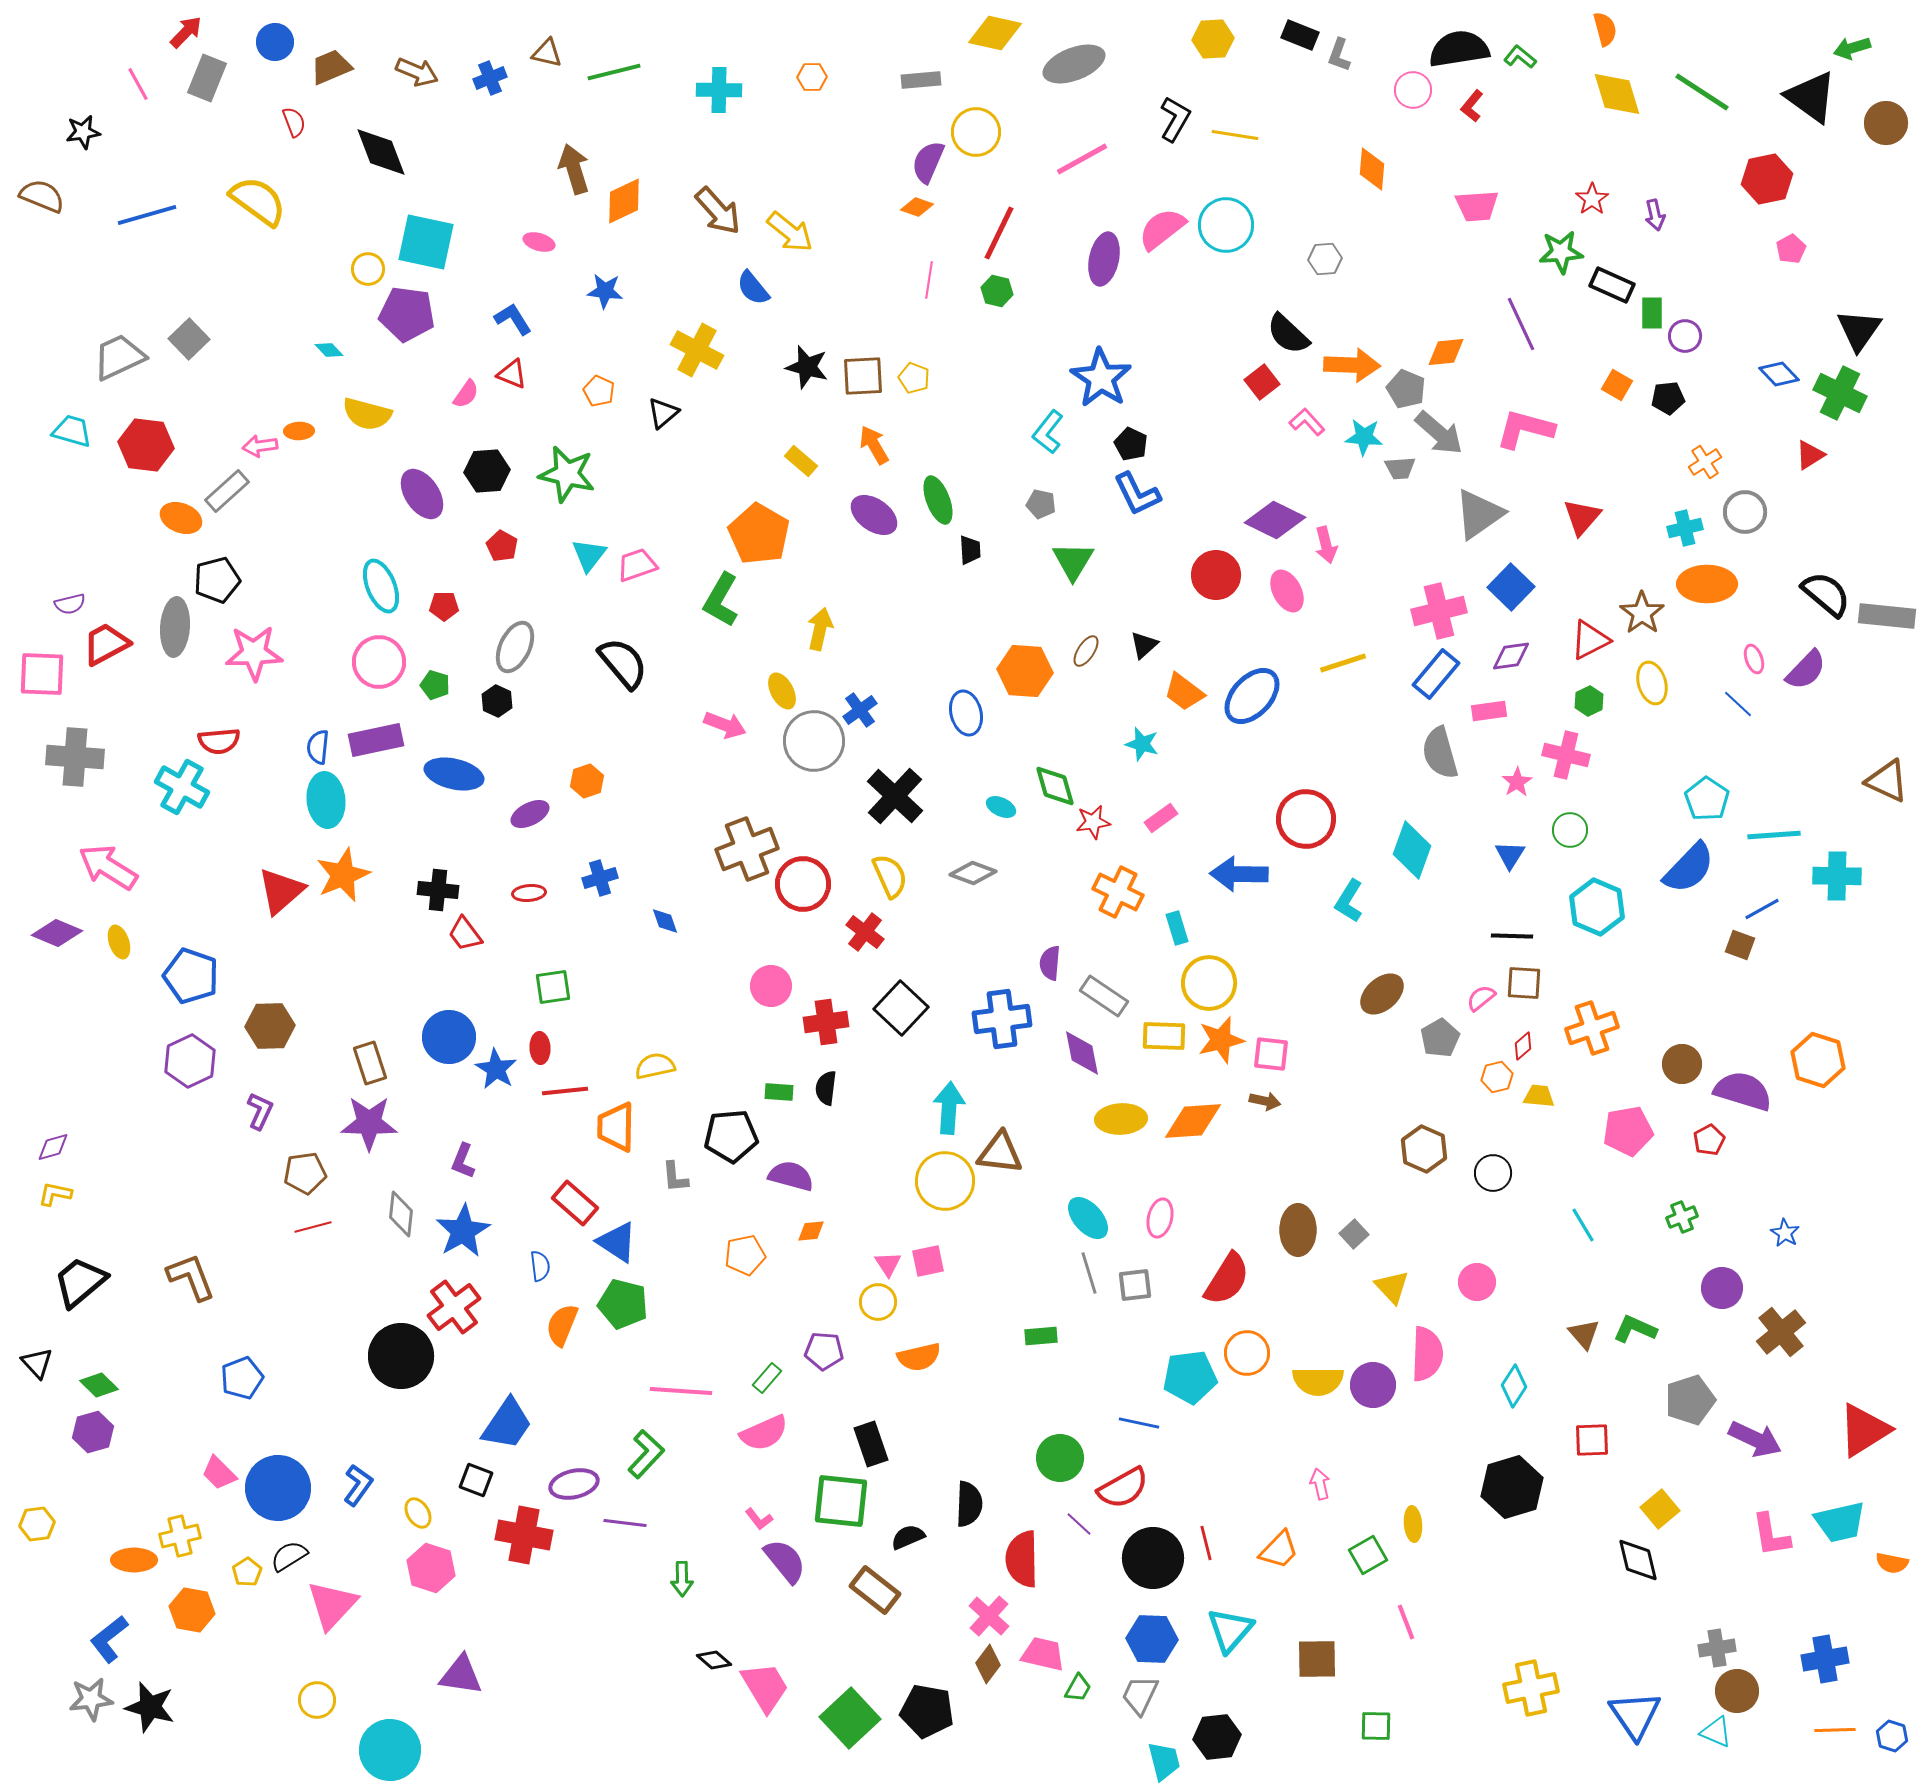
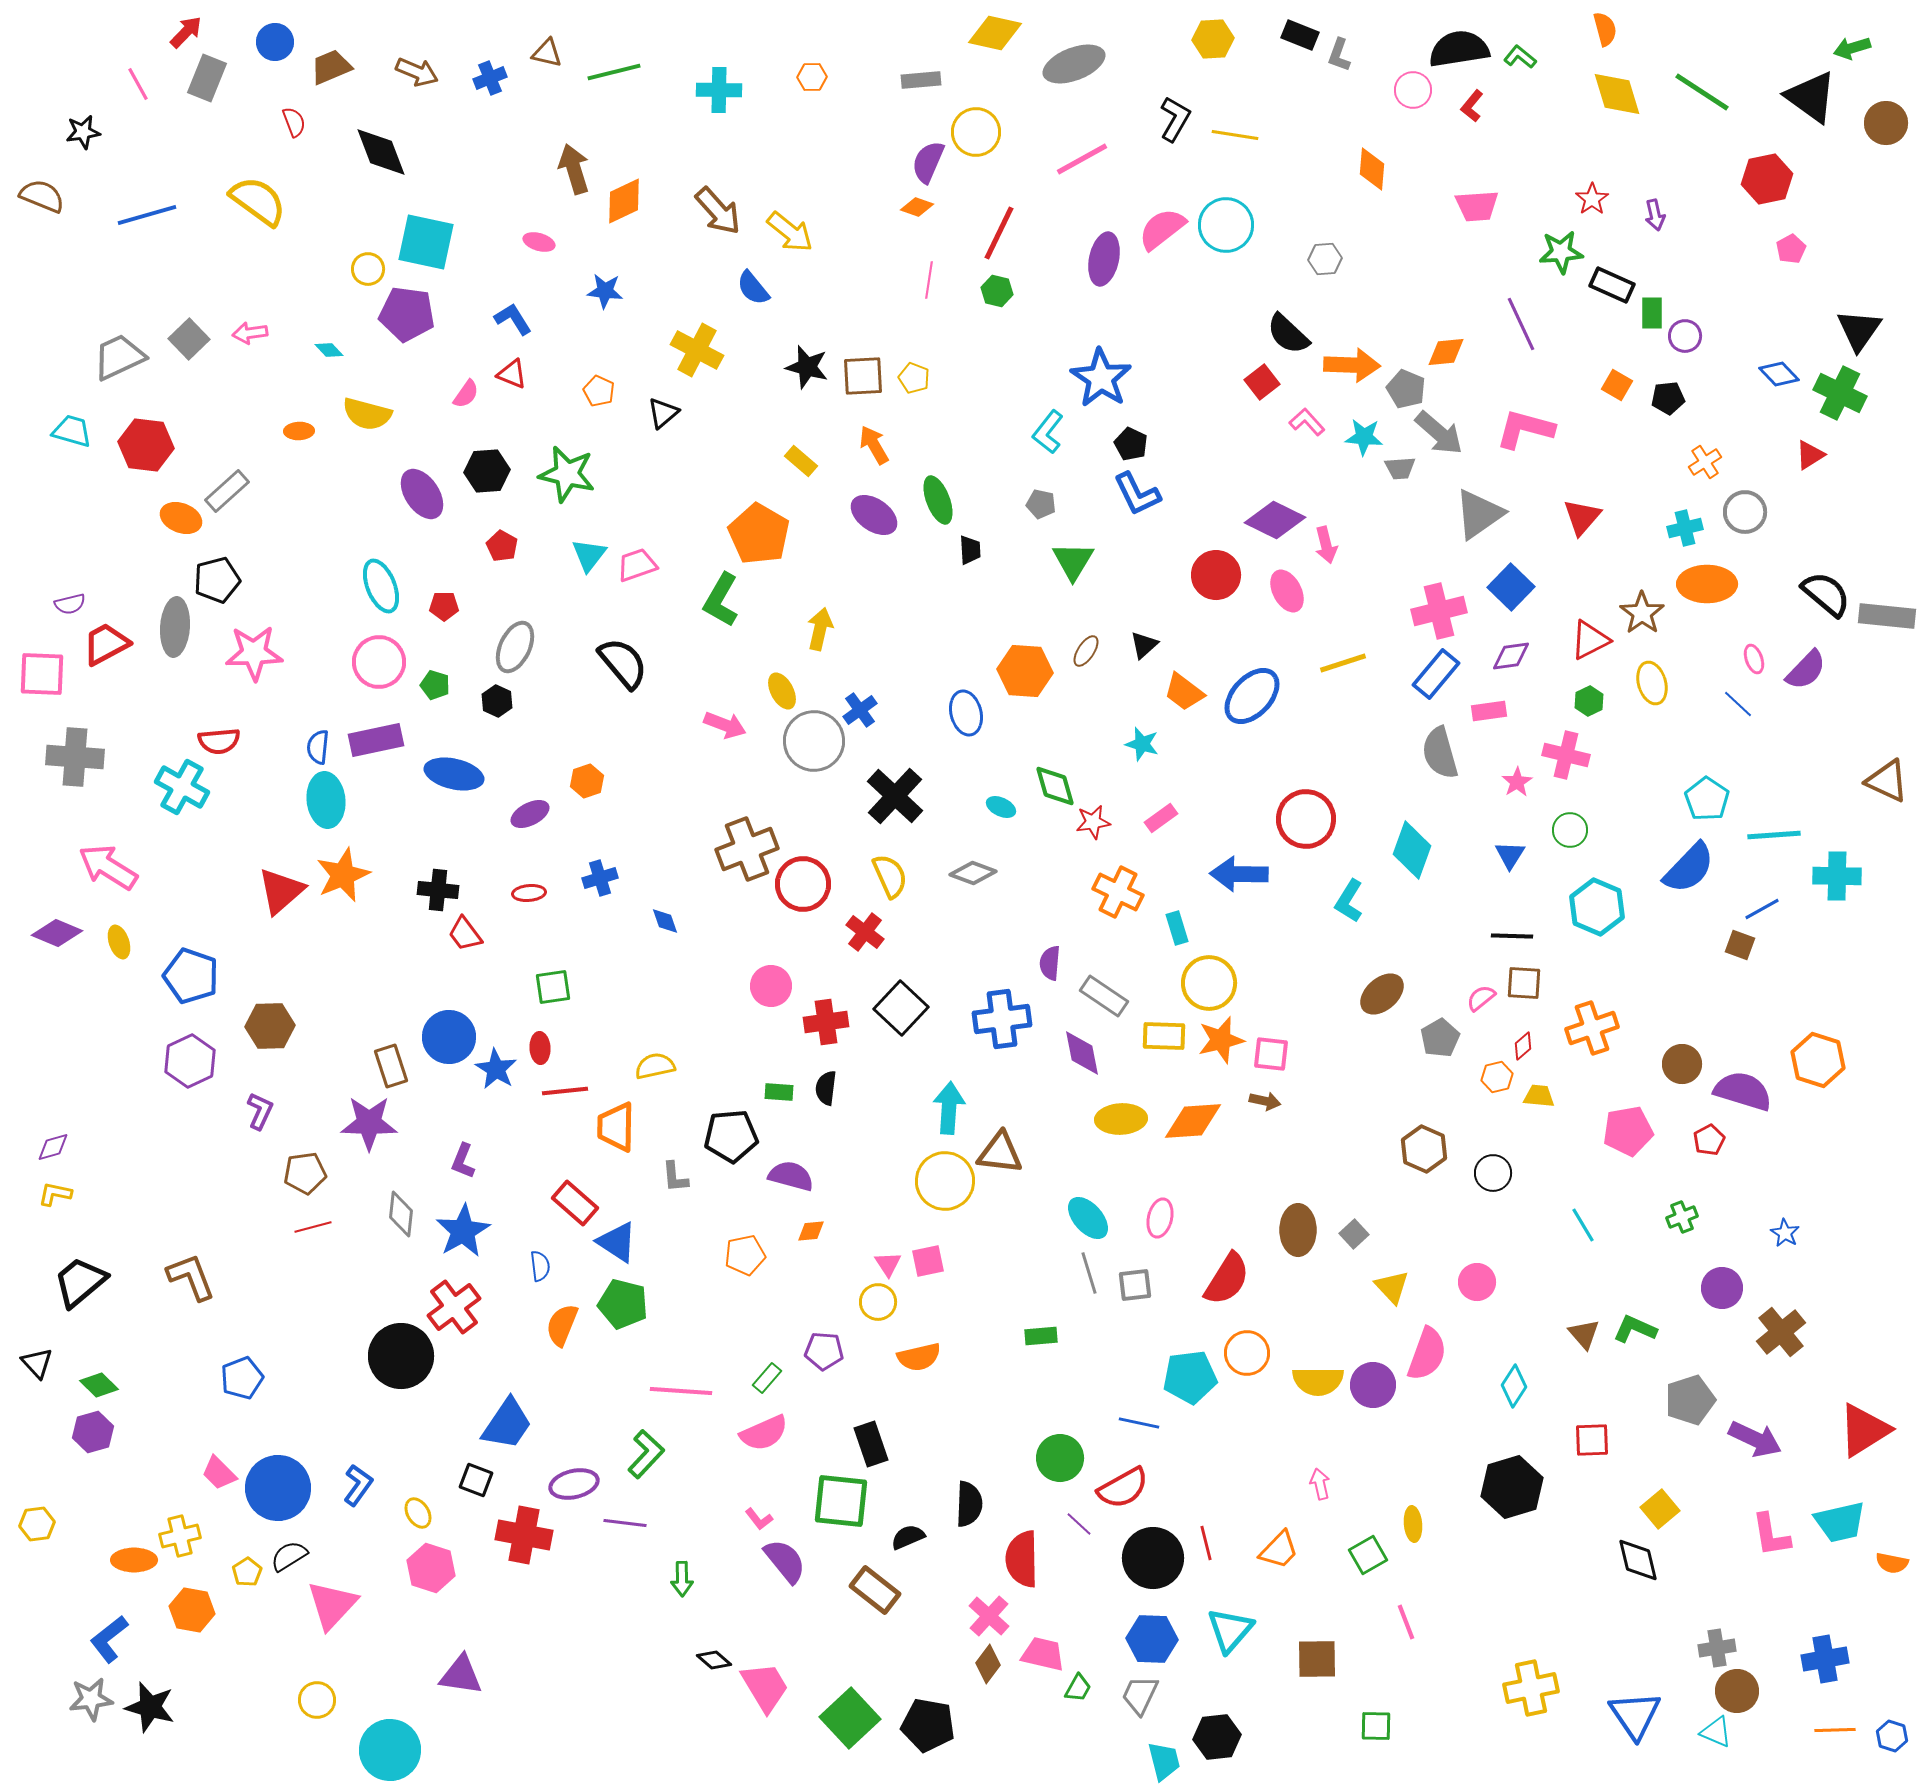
pink arrow at (260, 446): moved 10 px left, 113 px up
brown rectangle at (370, 1063): moved 21 px right, 3 px down
pink semicircle at (1427, 1354): rotated 18 degrees clockwise
black pentagon at (927, 1711): moved 1 px right, 14 px down
